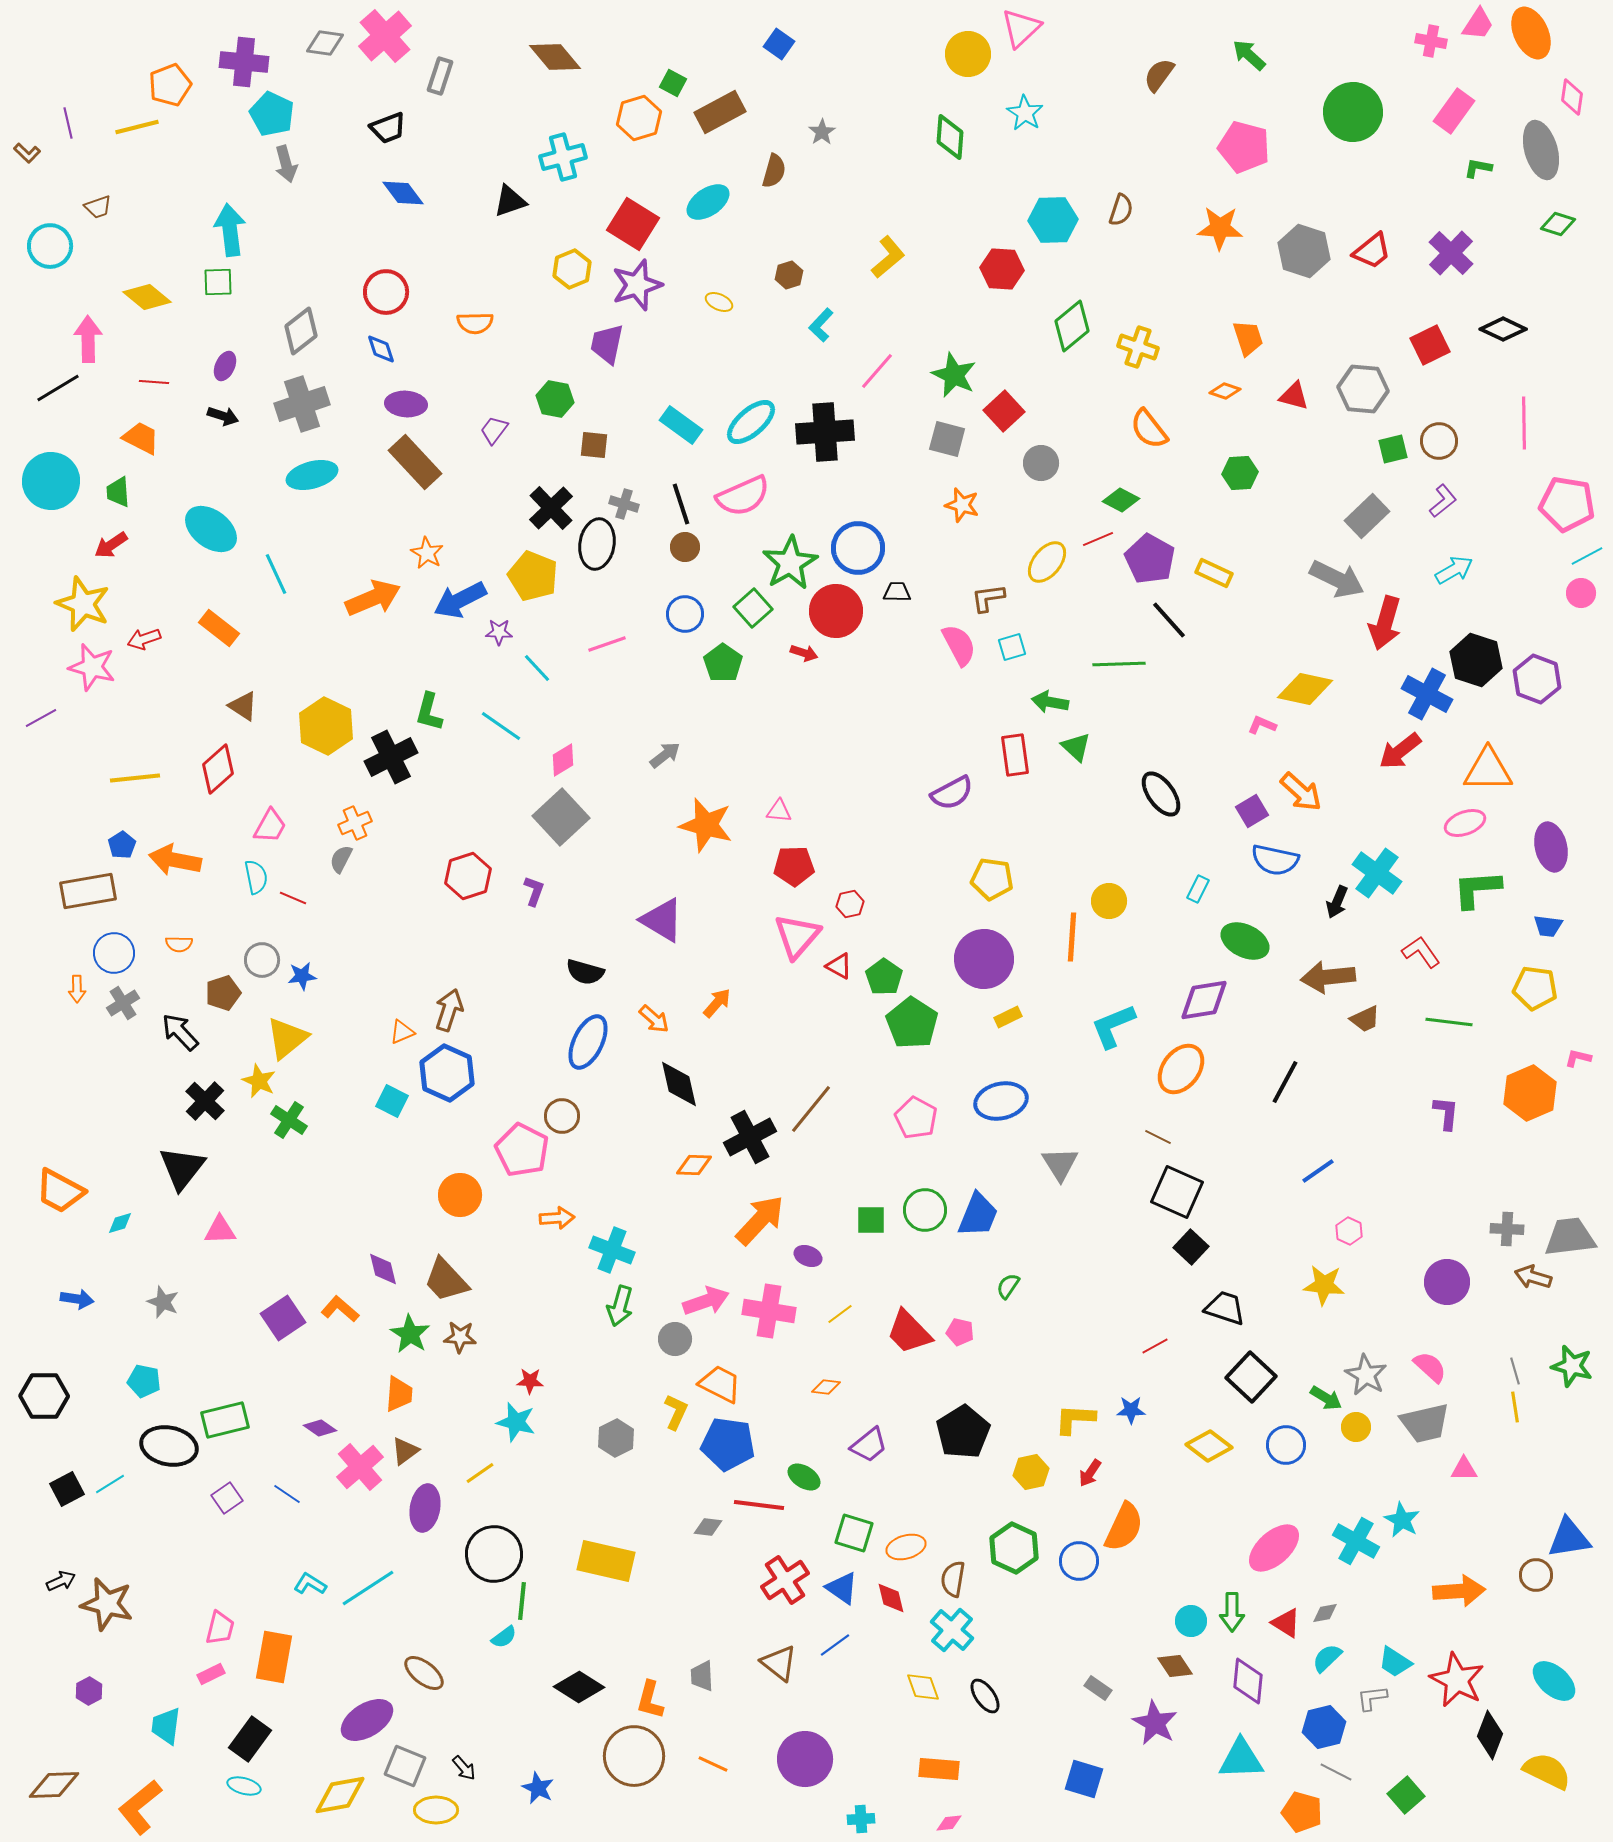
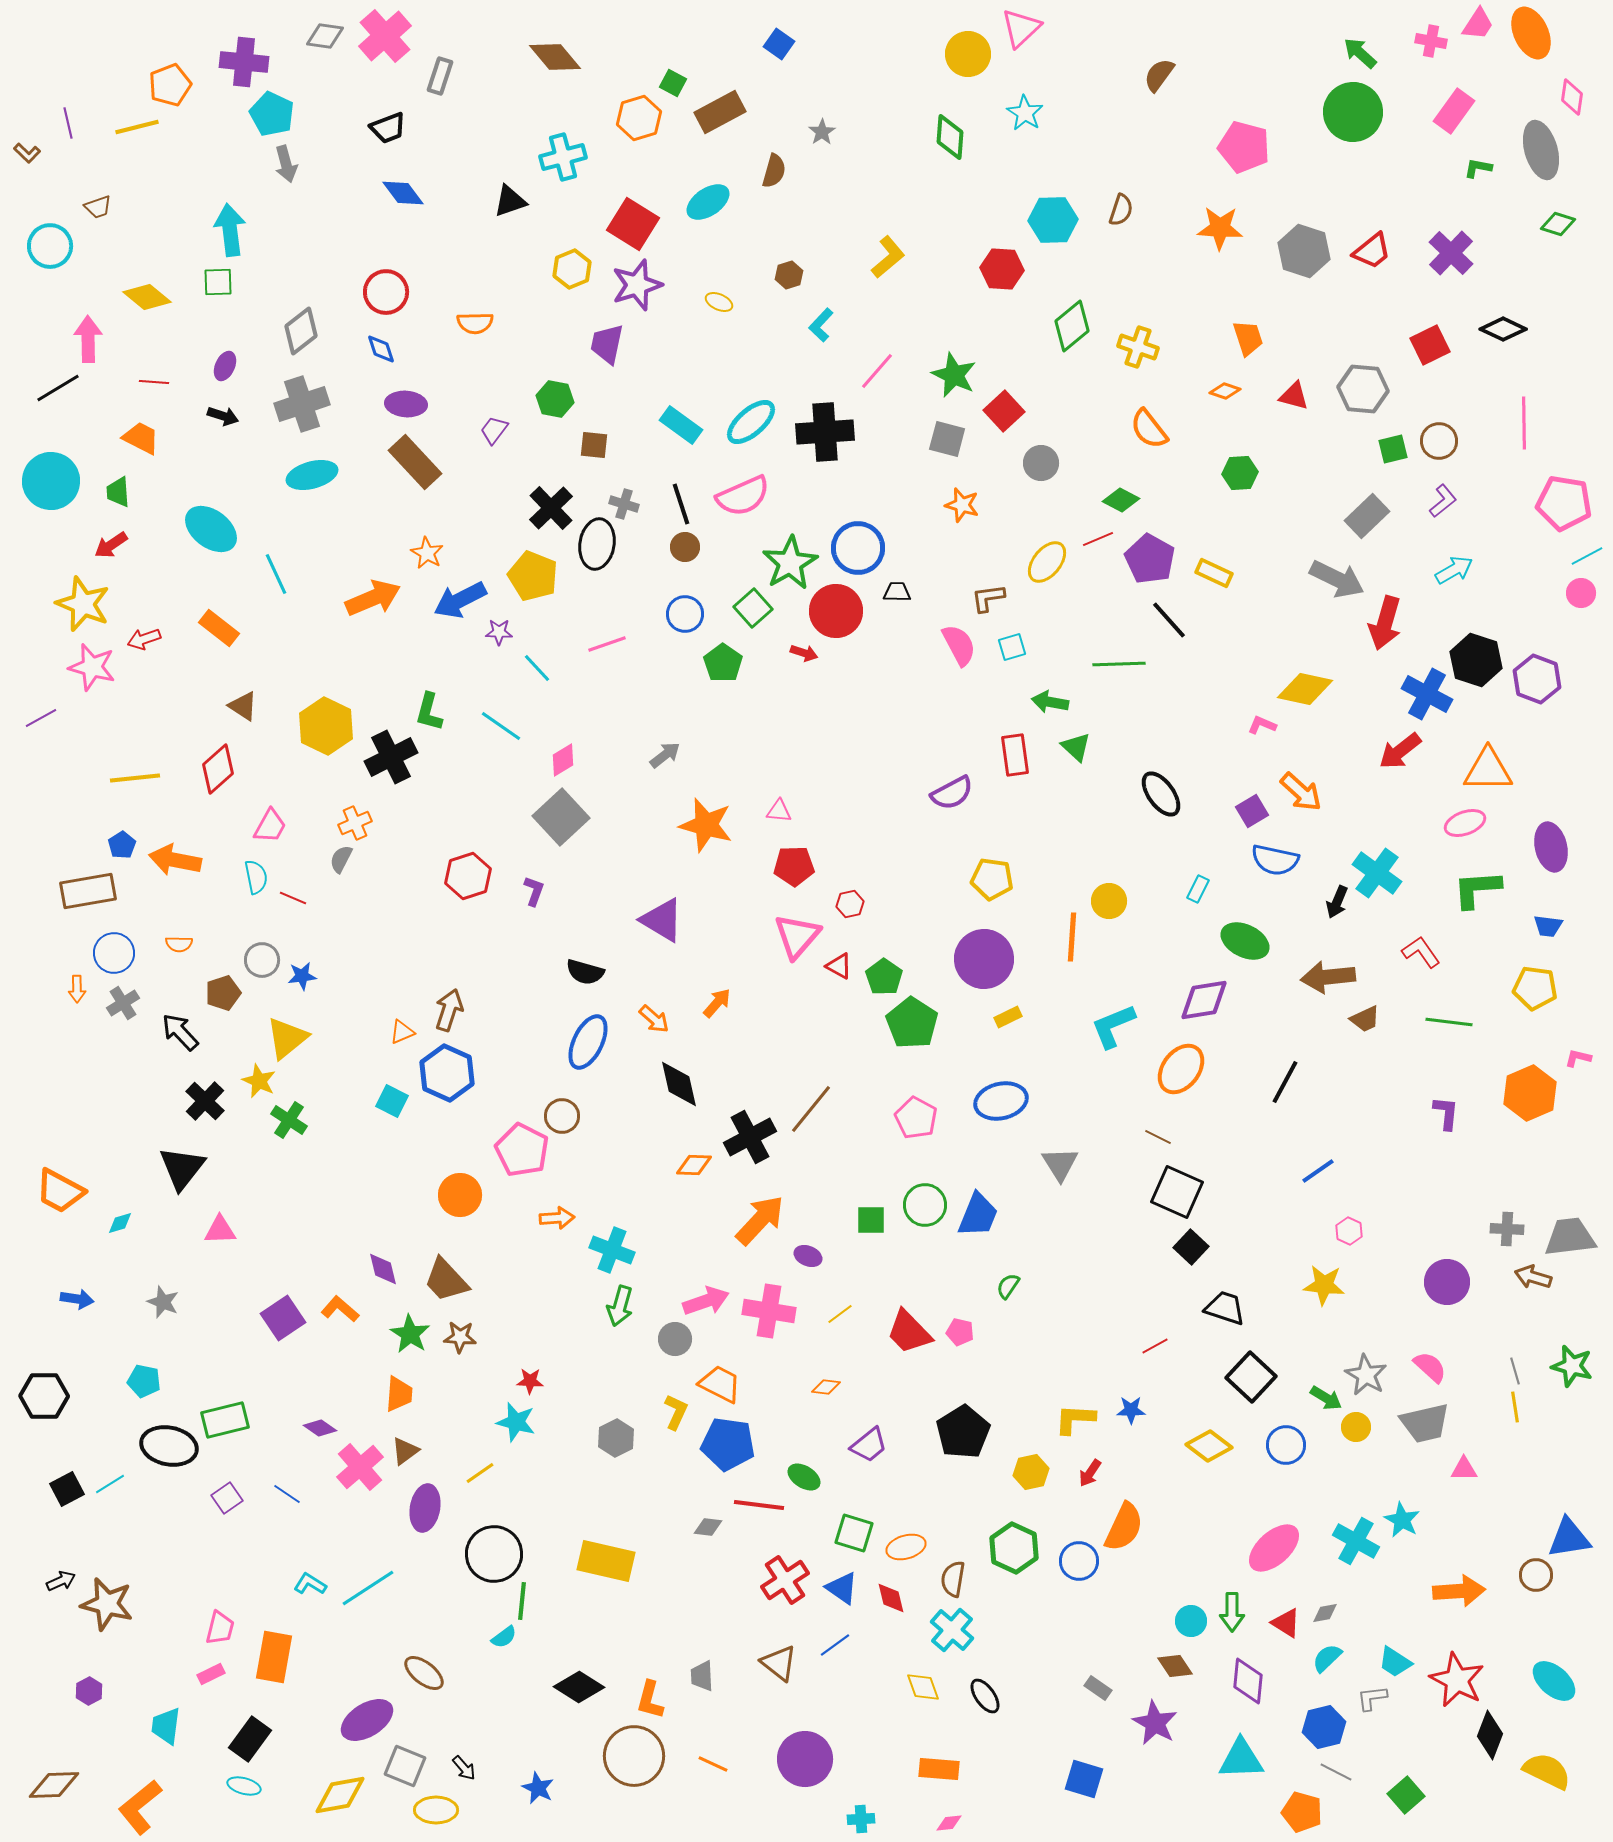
gray diamond at (325, 43): moved 7 px up
green arrow at (1249, 55): moved 111 px right, 2 px up
pink pentagon at (1567, 504): moved 3 px left, 1 px up
green circle at (925, 1210): moved 5 px up
